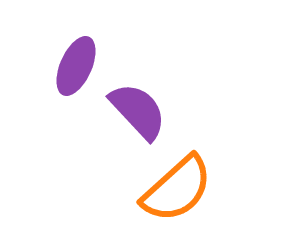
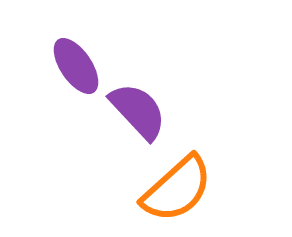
purple ellipse: rotated 58 degrees counterclockwise
